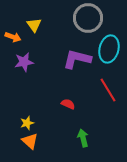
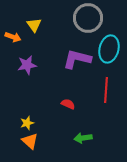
purple star: moved 3 px right, 3 px down
red line: moved 2 px left; rotated 35 degrees clockwise
green arrow: rotated 84 degrees counterclockwise
